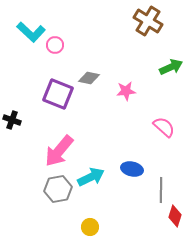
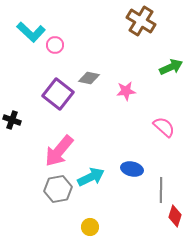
brown cross: moved 7 px left
purple square: rotated 16 degrees clockwise
